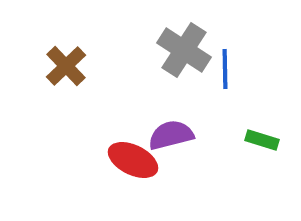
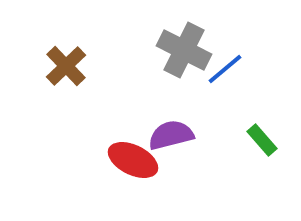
gray cross: rotated 6 degrees counterclockwise
blue line: rotated 51 degrees clockwise
green rectangle: rotated 32 degrees clockwise
